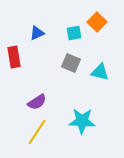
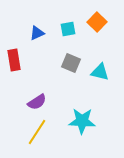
cyan square: moved 6 px left, 4 px up
red rectangle: moved 3 px down
